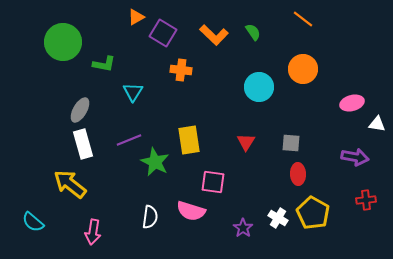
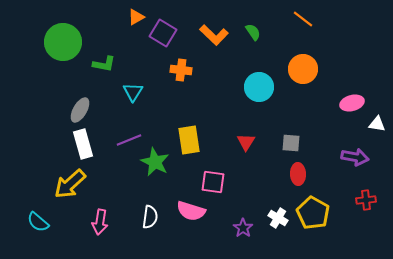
yellow arrow: rotated 80 degrees counterclockwise
cyan semicircle: moved 5 px right
pink arrow: moved 7 px right, 10 px up
